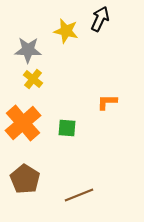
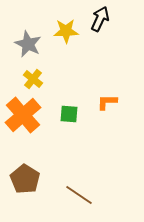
yellow star: rotated 15 degrees counterclockwise
gray star: moved 6 px up; rotated 24 degrees clockwise
orange cross: moved 8 px up
green square: moved 2 px right, 14 px up
brown line: rotated 56 degrees clockwise
